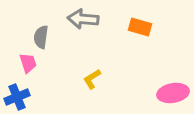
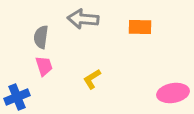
orange rectangle: rotated 15 degrees counterclockwise
pink trapezoid: moved 16 px right, 3 px down
